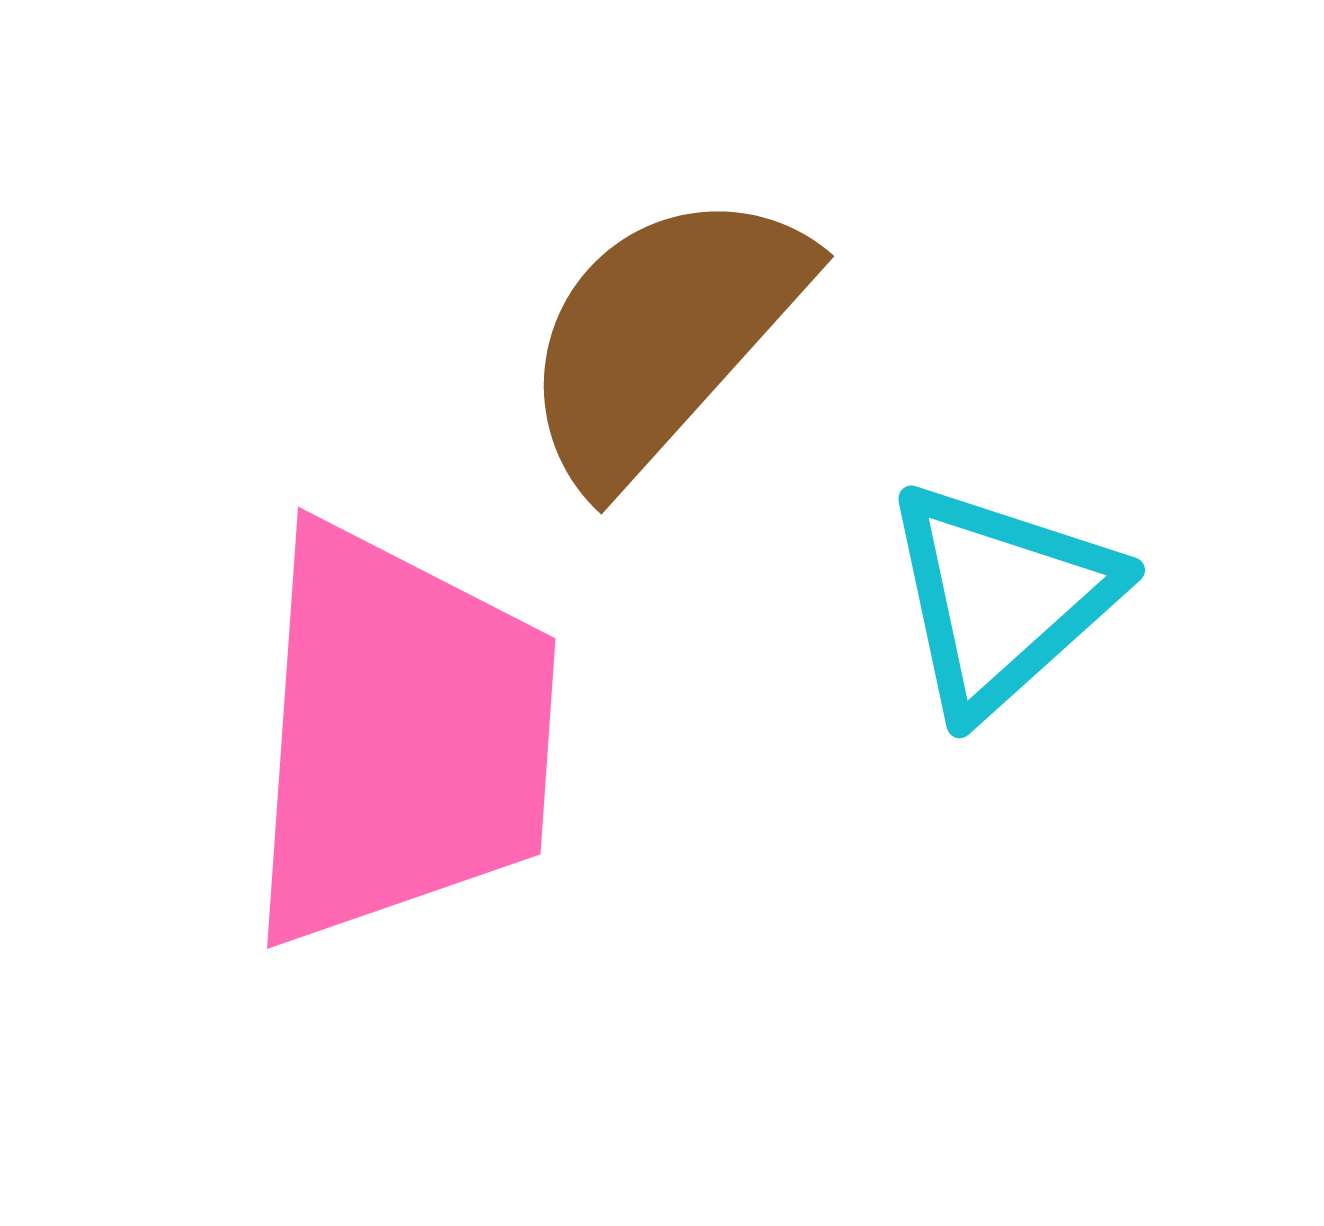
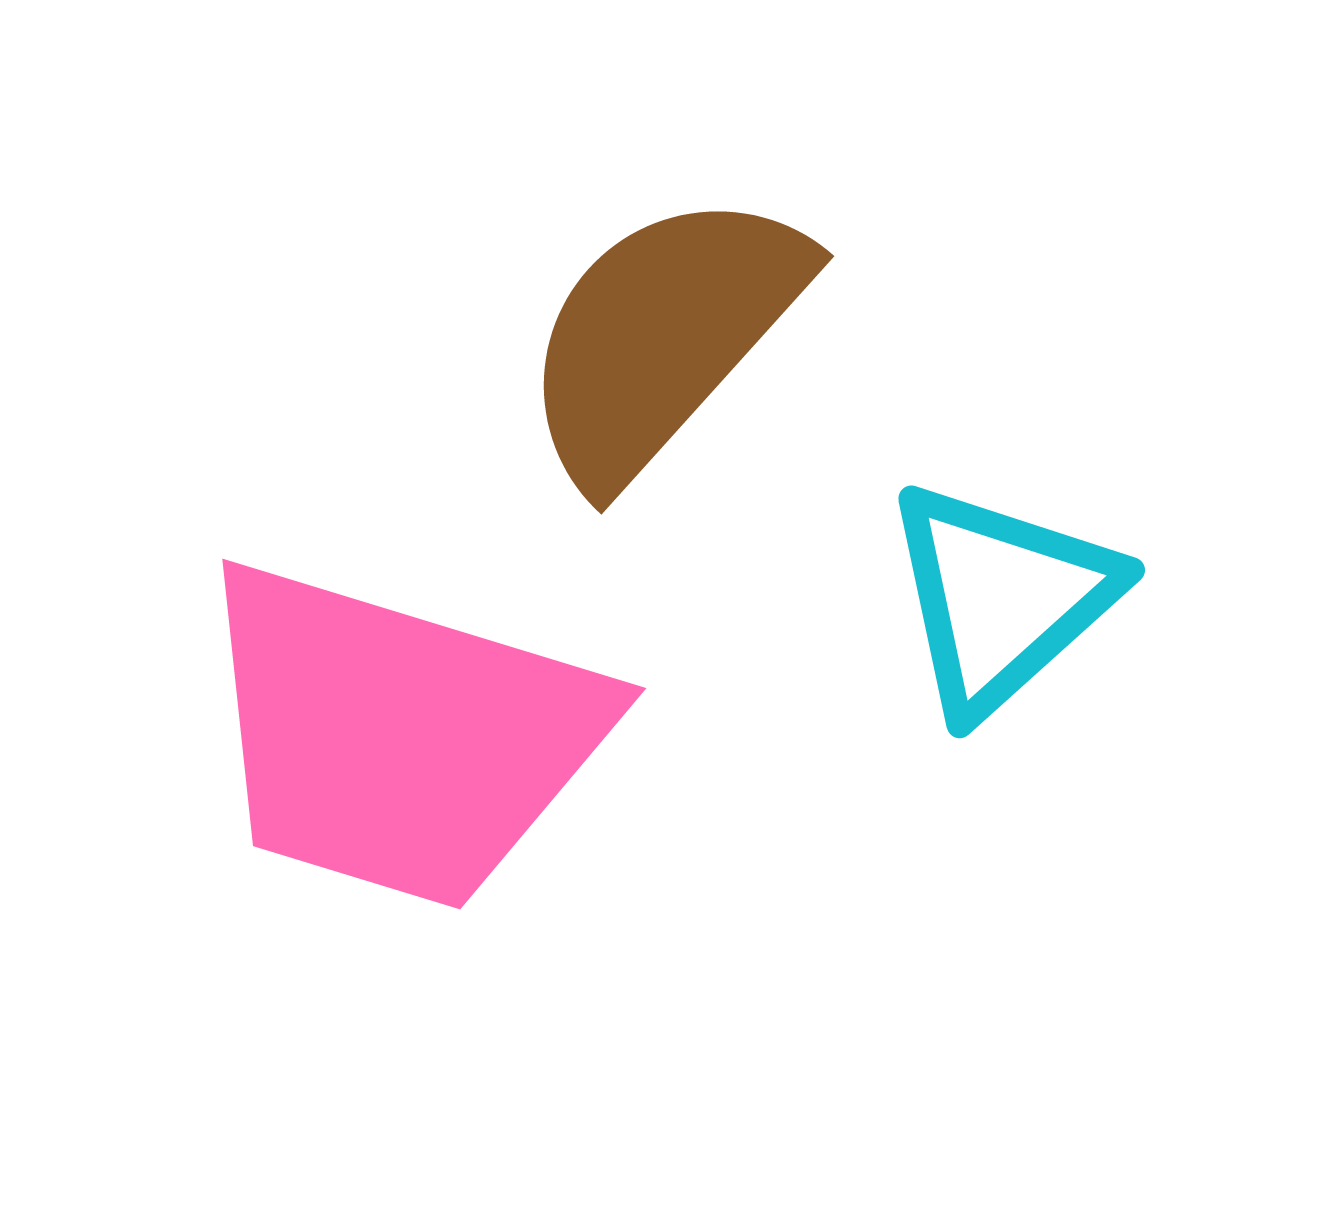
pink trapezoid: rotated 103 degrees clockwise
